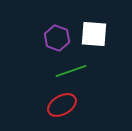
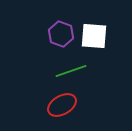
white square: moved 2 px down
purple hexagon: moved 4 px right, 4 px up
